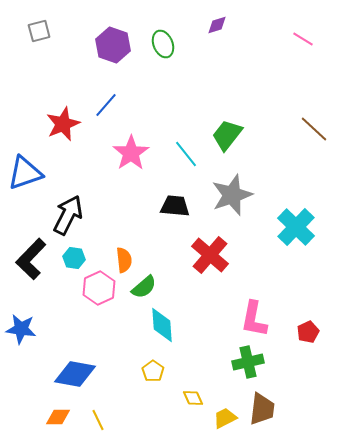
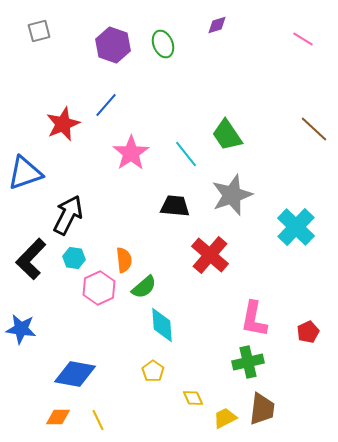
green trapezoid: rotated 72 degrees counterclockwise
